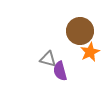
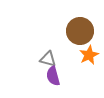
orange star: moved 1 px left, 3 px down
purple semicircle: moved 7 px left, 5 px down
